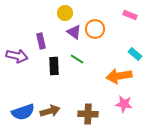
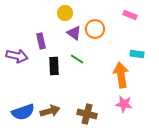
purple triangle: moved 1 px down
cyan rectangle: moved 2 px right; rotated 32 degrees counterclockwise
orange arrow: moved 2 px right, 1 px up; rotated 90 degrees clockwise
brown cross: moved 1 px left; rotated 12 degrees clockwise
